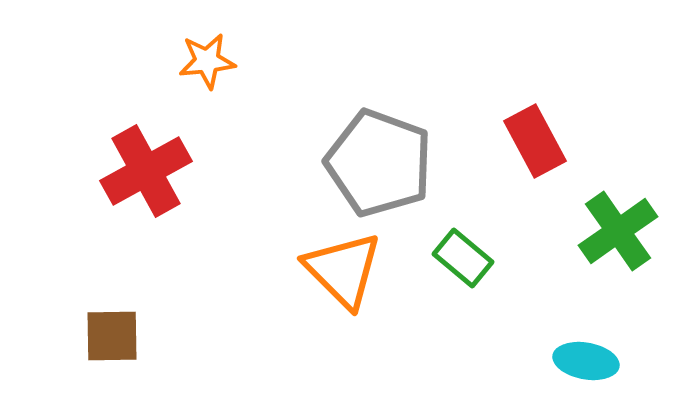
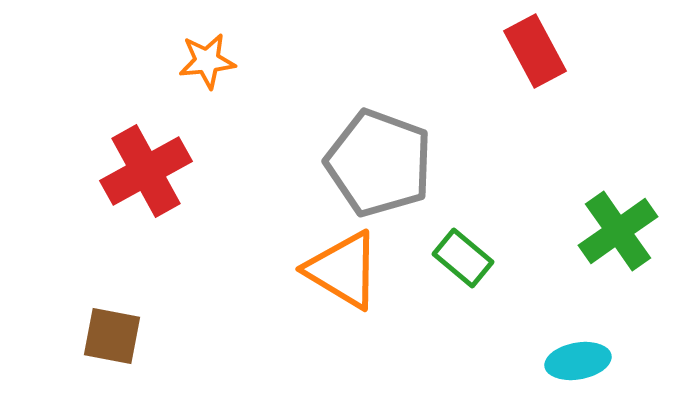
red rectangle: moved 90 px up
orange triangle: rotated 14 degrees counterclockwise
brown square: rotated 12 degrees clockwise
cyan ellipse: moved 8 px left; rotated 20 degrees counterclockwise
